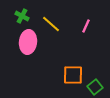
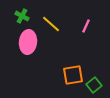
orange square: rotated 10 degrees counterclockwise
green square: moved 1 px left, 2 px up
